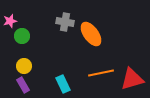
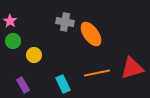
pink star: rotated 24 degrees counterclockwise
green circle: moved 9 px left, 5 px down
yellow circle: moved 10 px right, 11 px up
orange line: moved 4 px left
red triangle: moved 11 px up
